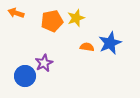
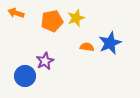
purple star: moved 1 px right, 2 px up
